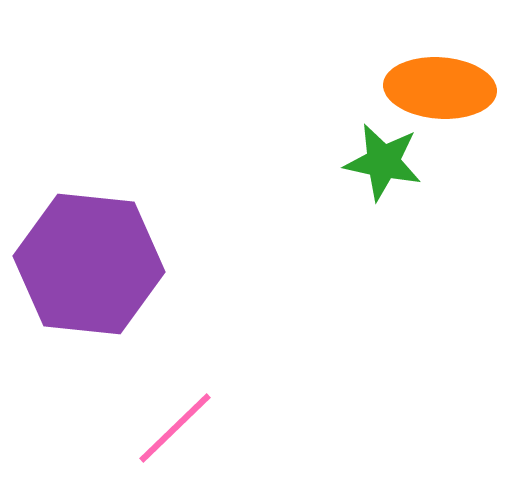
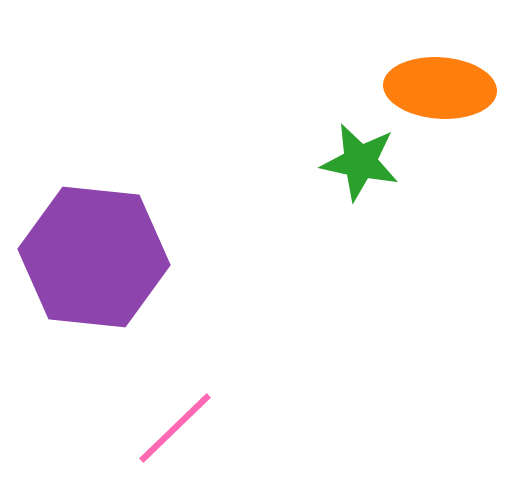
green star: moved 23 px left
purple hexagon: moved 5 px right, 7 px up
